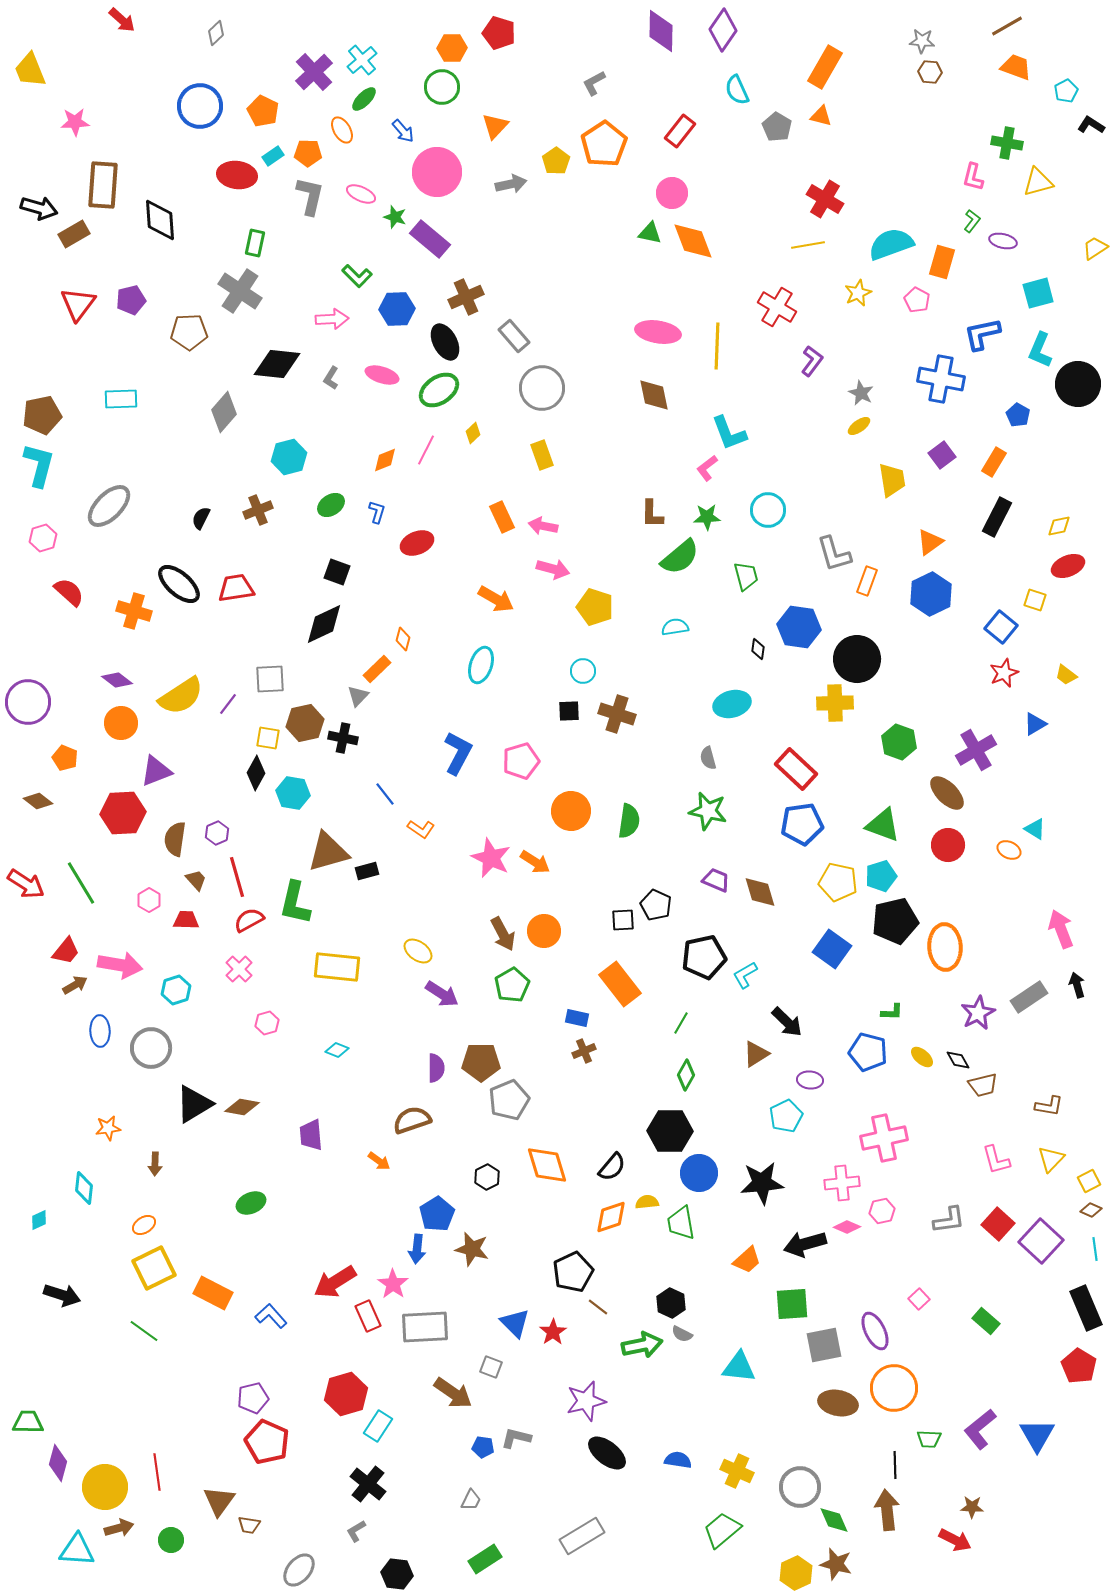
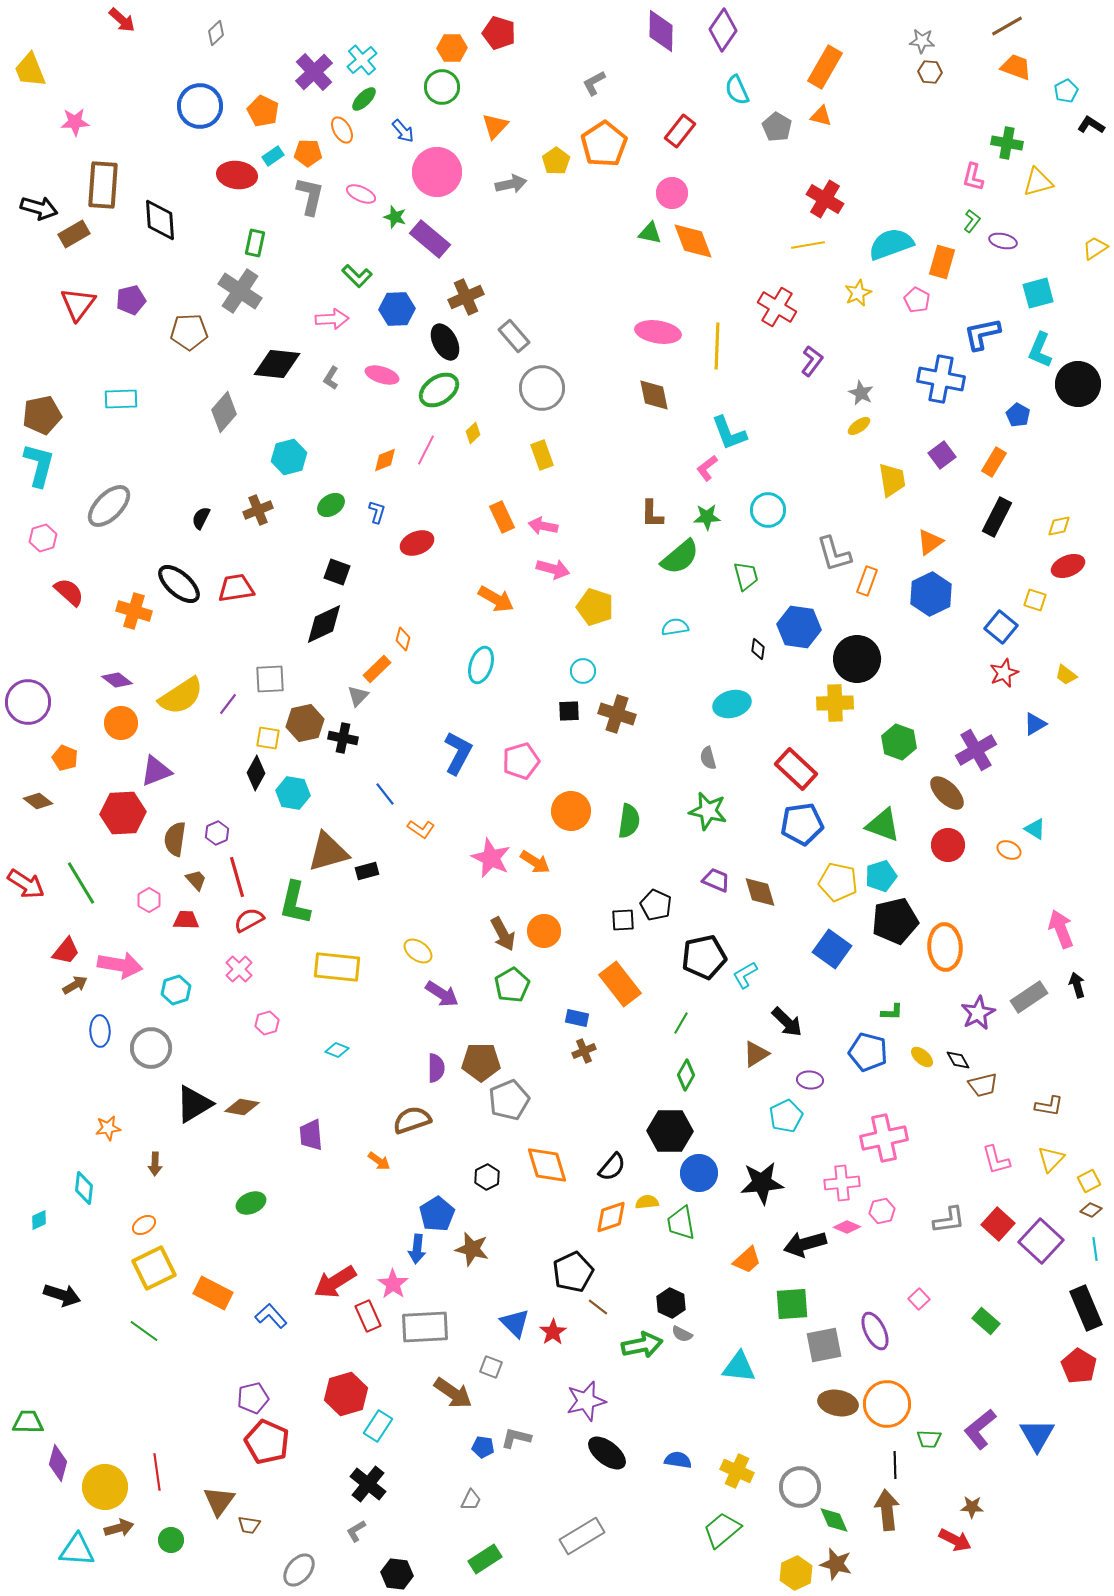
orange circle at (894, 1388): moved 7 px left, 16 px down
